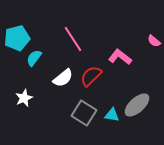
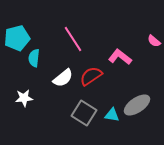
cyan semicircle: rotated 30 degrees counterclockwise
red semicircle: rotated 10 degrees clockwise
white star: rotated 18 degrees clockwise
gray ellipse: rotated 8 degrees clockwise
